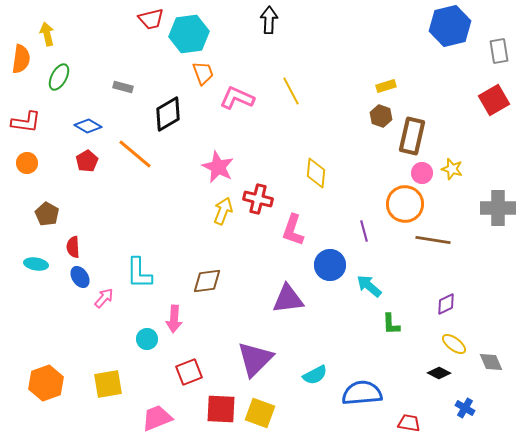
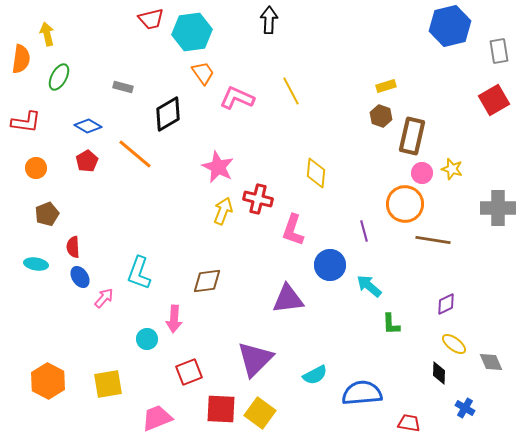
cyan hexagon at (189, 34): moved 3 px right, 2 px up
orange trapezoid at (203, 73): rotated 15 degrees counterclockwise
orange circle at (27, 163): moved 9 px right, 5 px down
brown pentagon at (47, 214): rotated 20 degrees clockwise
cyan L-shape at (139, 273): rotated 20 degrees clockwise
black diamond at (439, 373): rotated 65 degrees clockwise
orange hexagon at (46, 383): moved 2 px right, 2 px up; rotated 12 degrees counterclockwise
yellow square at (260, 413): rotated 16 degrees clockwise
